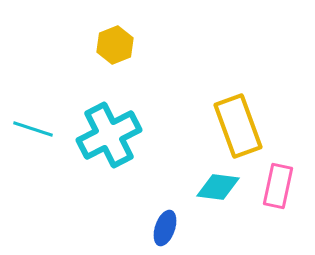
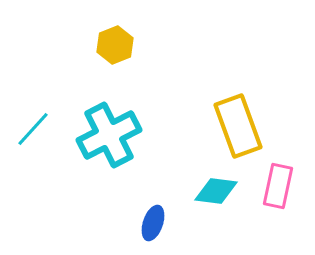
cyan line: rotated 66 degrees counterclockwise
cyan diamond: moved 2 px left, 4 px down
blue ellipse: moved 12 px left, 5 px up
